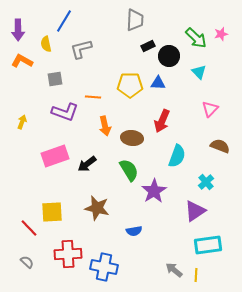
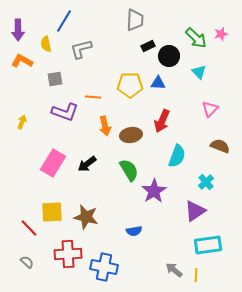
brown ellipse: moved 1 px left, 3 px up; rotated 15 degrees counterclockwise
pink rectangle: moved 2 px left, 7 px down; rotated 40 degrees counterclockwise
brown star: moved 11 px left, 9 px down
